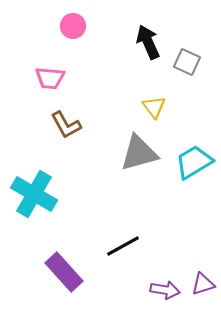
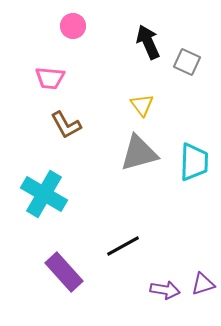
yellow triangle: moved 12 px left, 2 px up
cyan trapezoid: rotated 123 degrees clockwise
cyan cross: moved 10 px right
